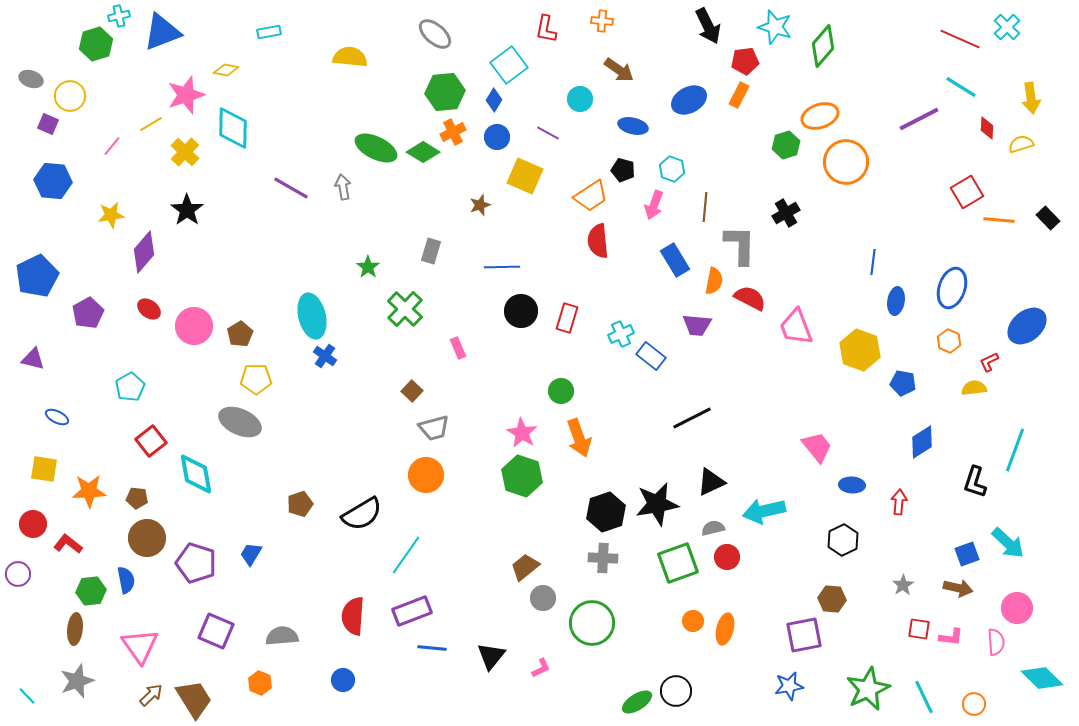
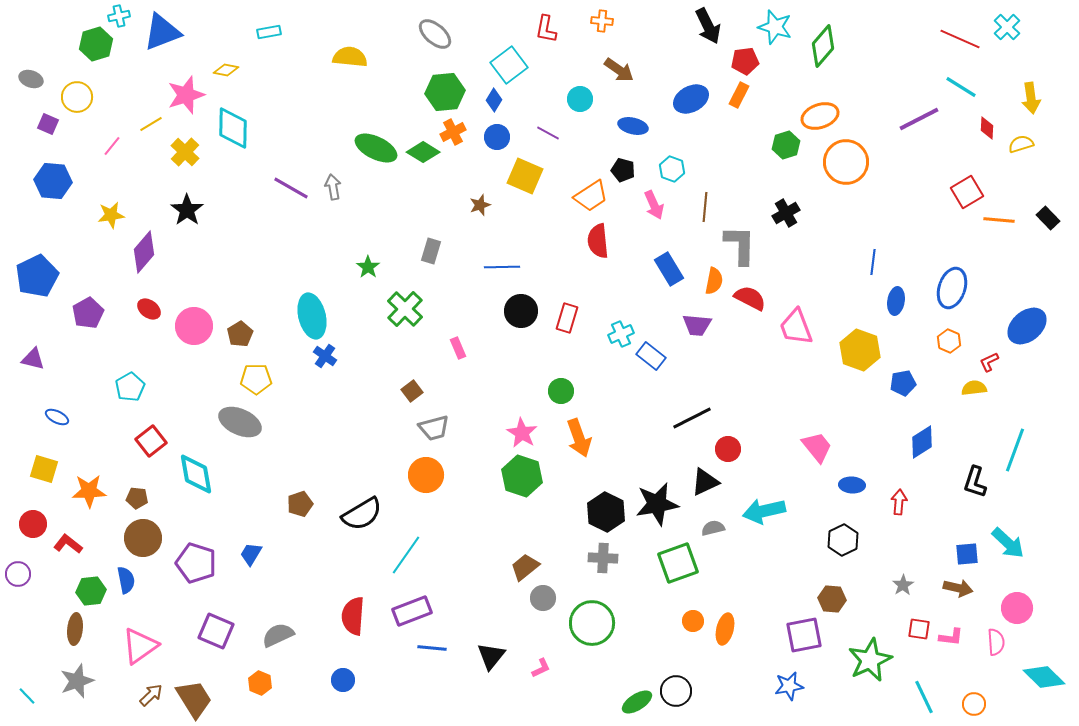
yellow circle at (70, 96): moved 7 px right, 1 px down
blue ellipse at (689, 100): moved 2 px right, 1 px up
gray arrow at (343, 187): moved 10 px left
pink arrow at (654, 205): rotated 44 degrees counterclockwise
blue rectangle at (675, 260): moved 6 px left, 9 px down
blue pentagon at (903, 383): rotated 20 degrees counterclockwise
brown square at (412, 391): rotated 10 degrees clockwise
yellow square at (44, 469): rotated 8 degrees clockwise
black triangle at (711, 482): moved 6 px left
black hexagon at (606, 512): rotated 15 degrees counterclockwise
brown circle at (147, 538): moved 4 px left
blue square at (967, 554): rotated 15 degrees clockwise
red circle at (727, 557): moved 1 px right, 108 px up
gray semicircle at (282, 636): moved 4 px left, 1 px up; rotated 20 degrees counterclockwise
pink triangle at (140, 646): rotated 30 degrees clockwise
cyan diamond at (1042, 678): moved 2 px right, 1 px up
green star at (868, 689): moved 2 px right, 29 px up
